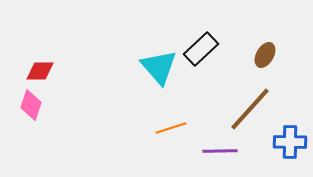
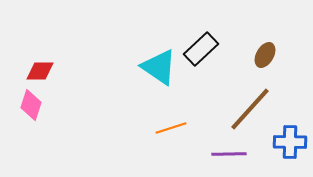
cyan triangle: rotated 15 degrees counterclockwise
purple line: moved 9 px right, 3 px down
